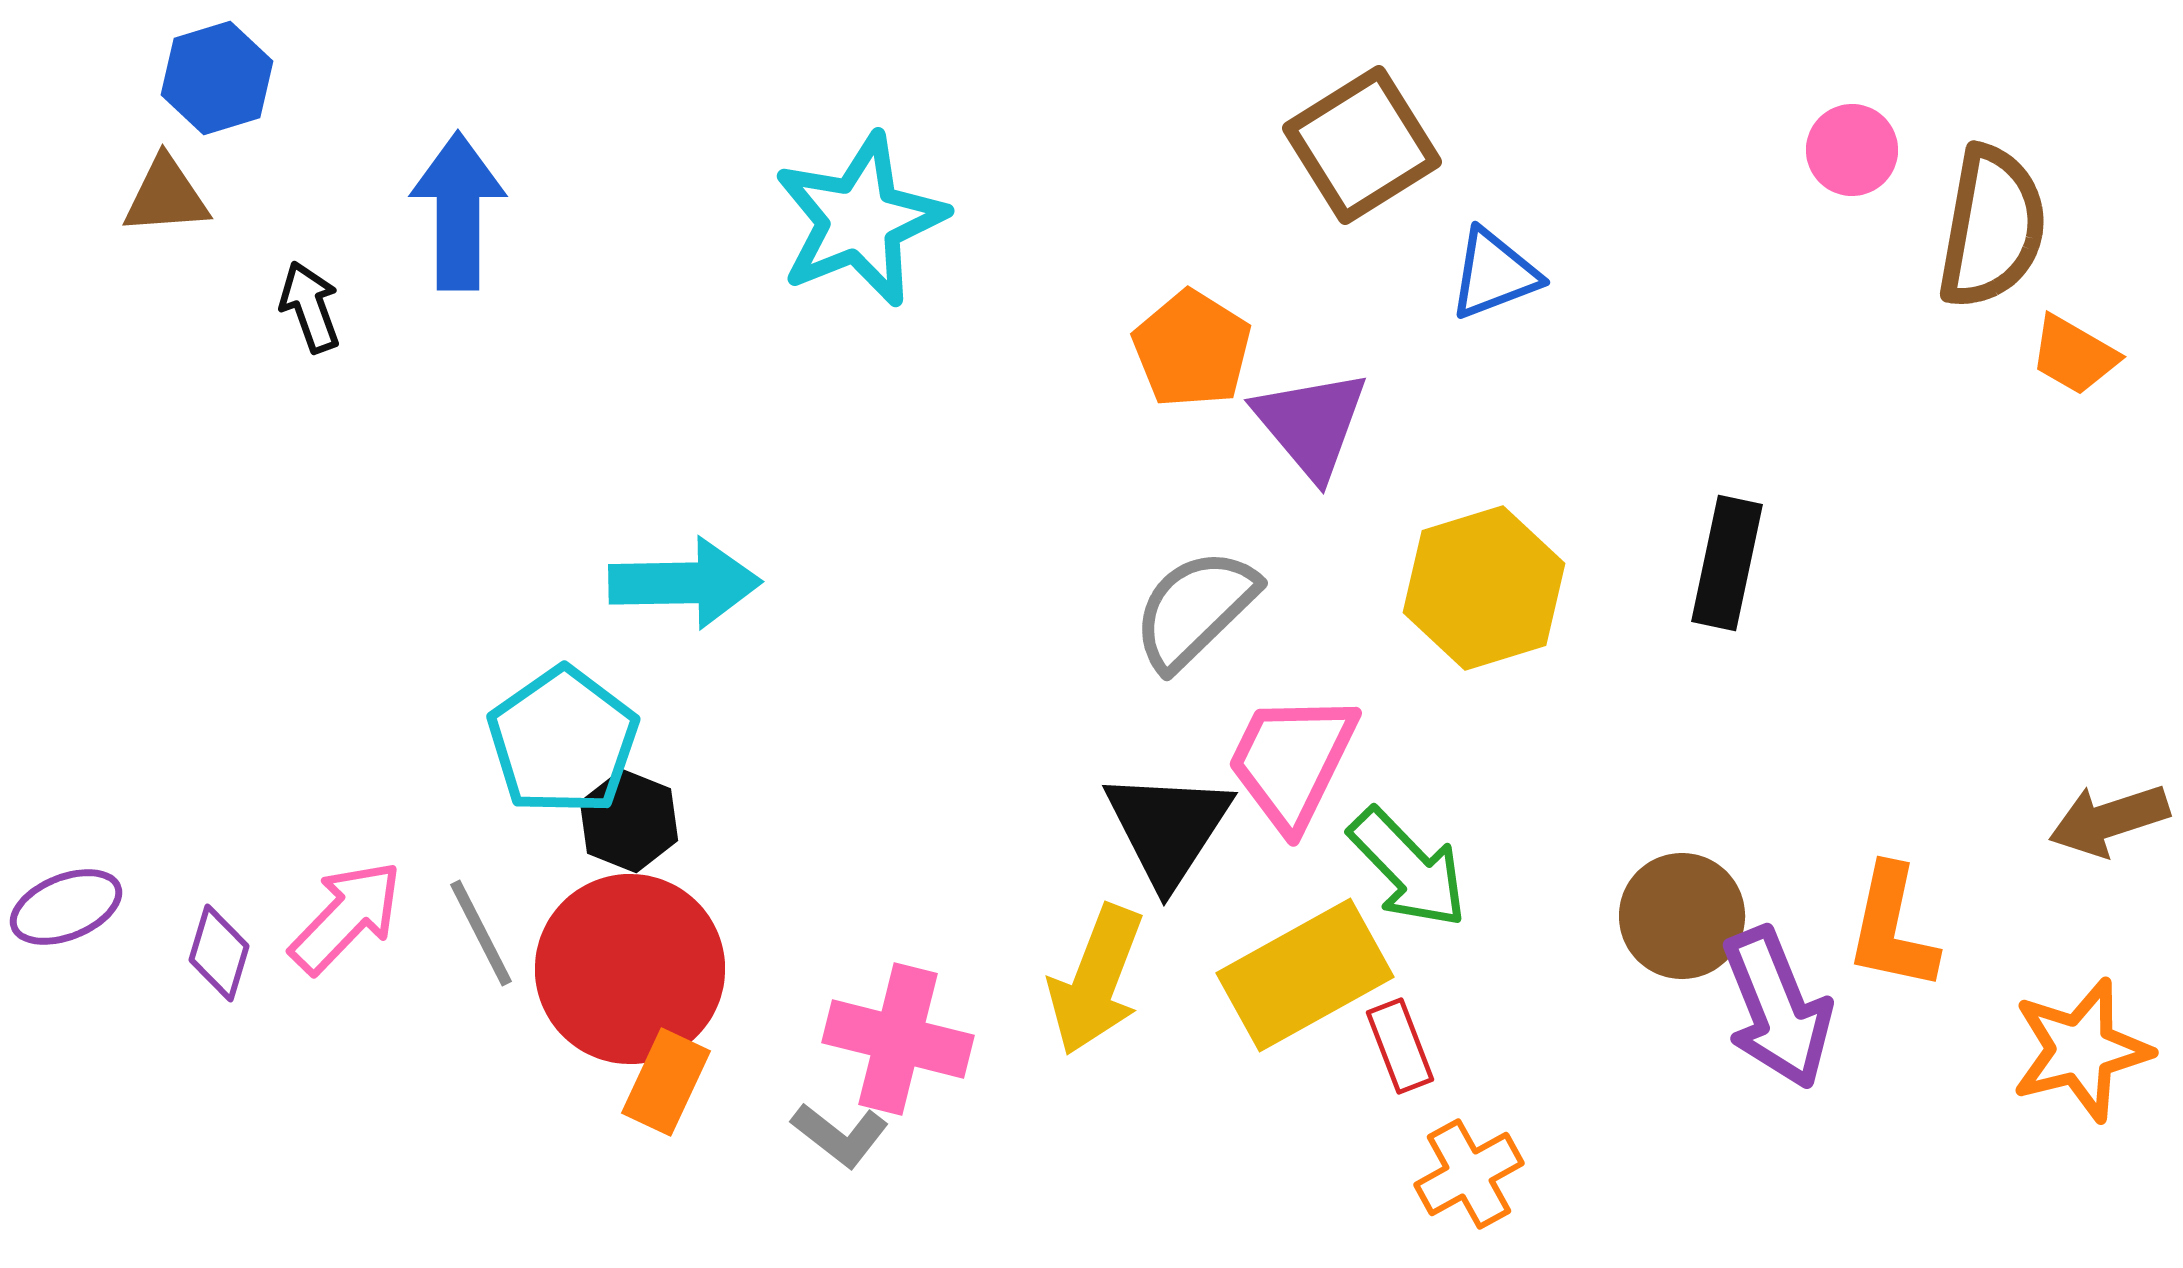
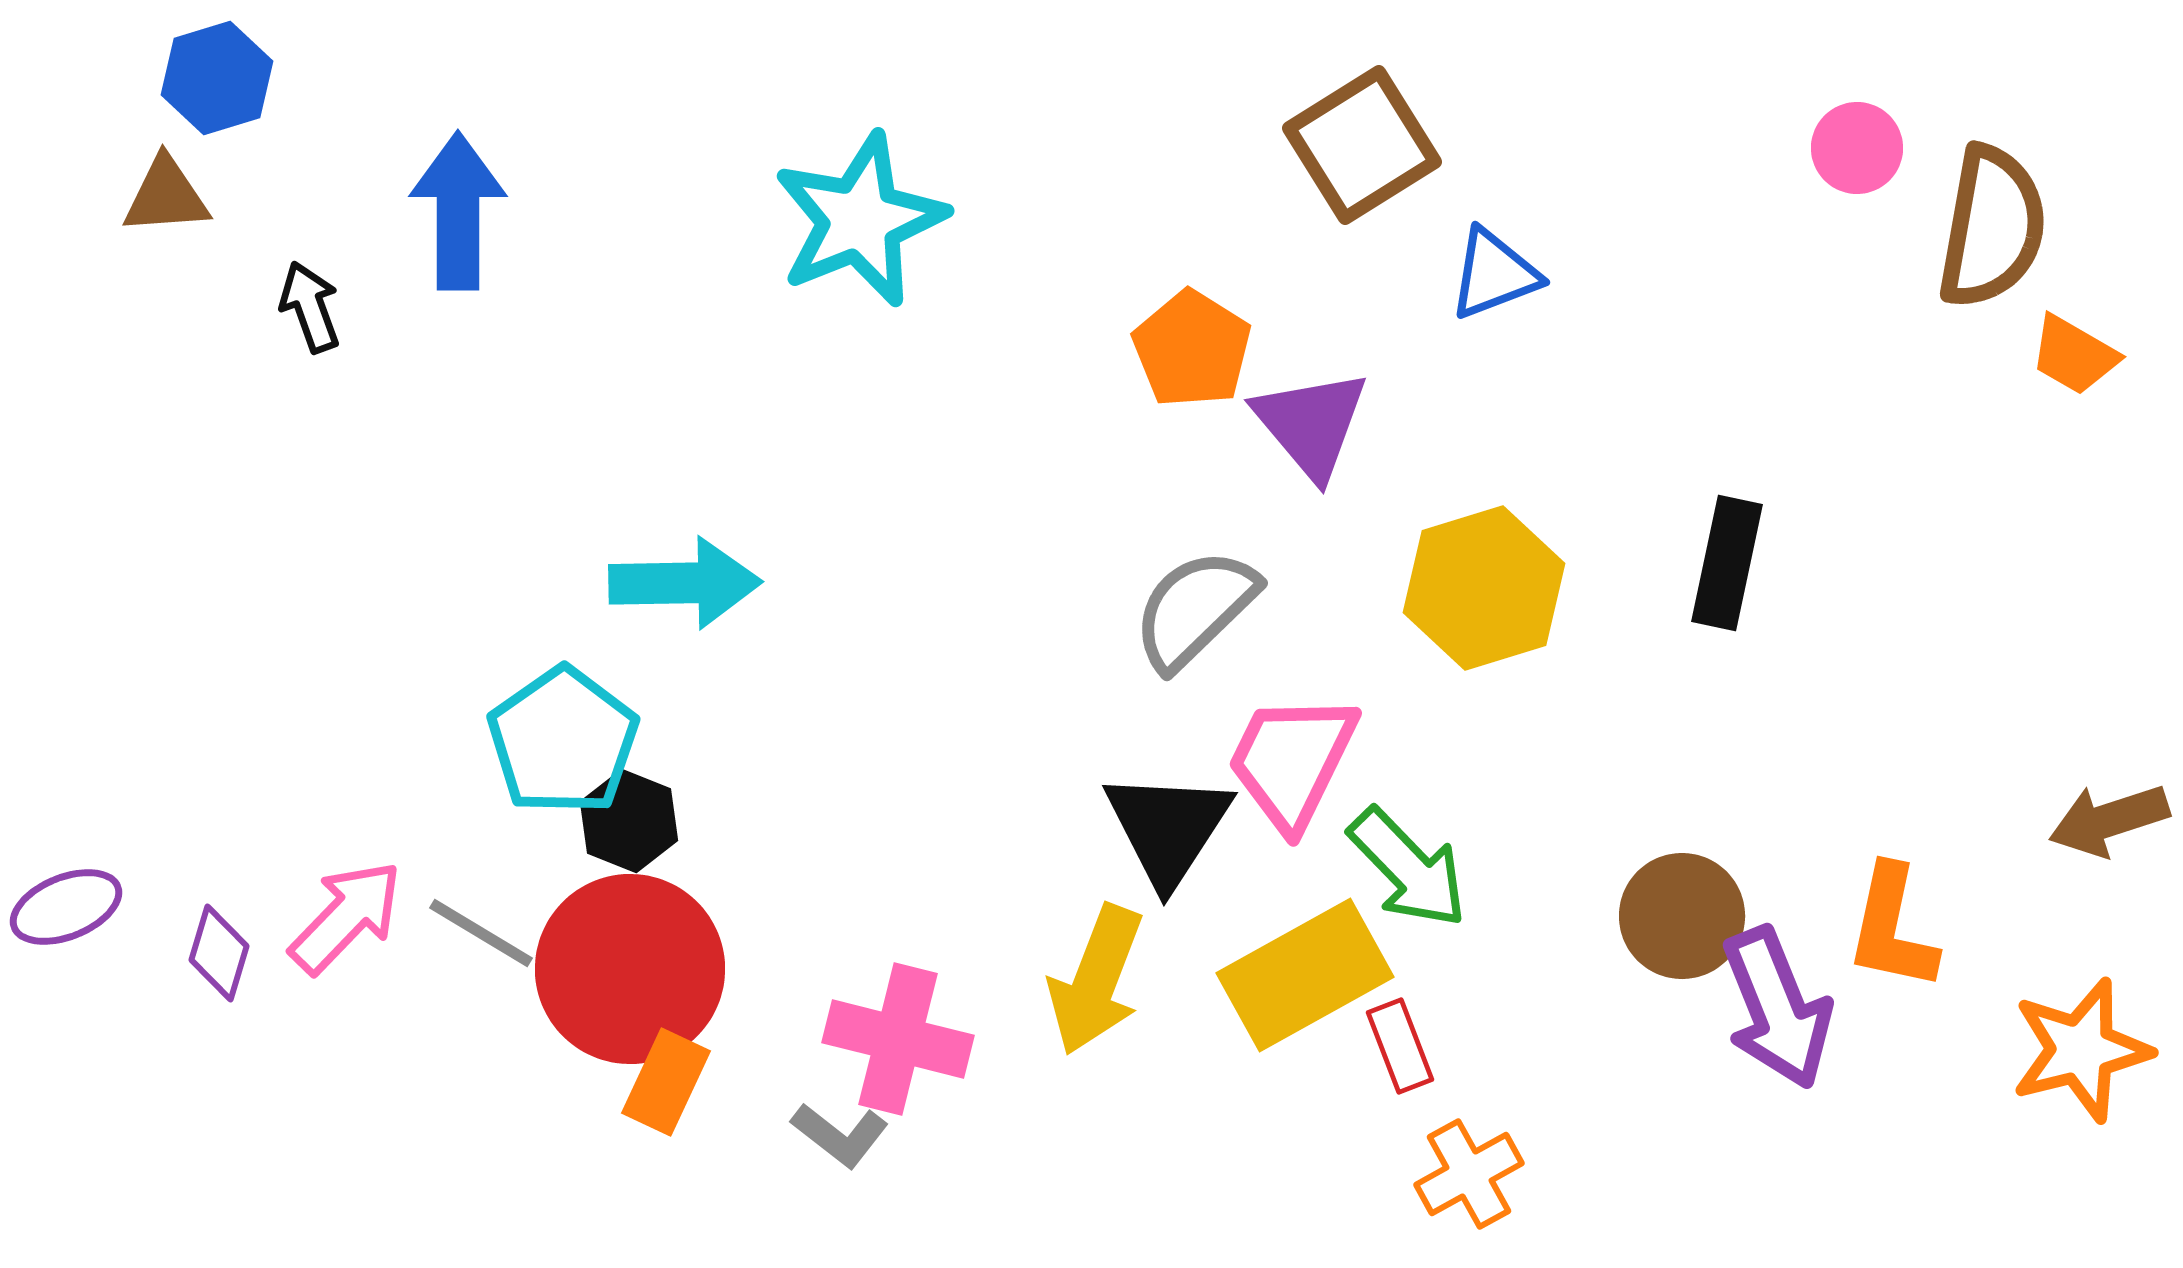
pink circle: moved 5 px right, 2 px up
gray line: rotated 32 degrees counterclockwise
